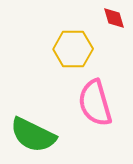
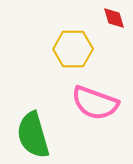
pink semicircle: rotated 54 degrees counterclockwise
green semicircle: rotated 48 degrees clockwise
